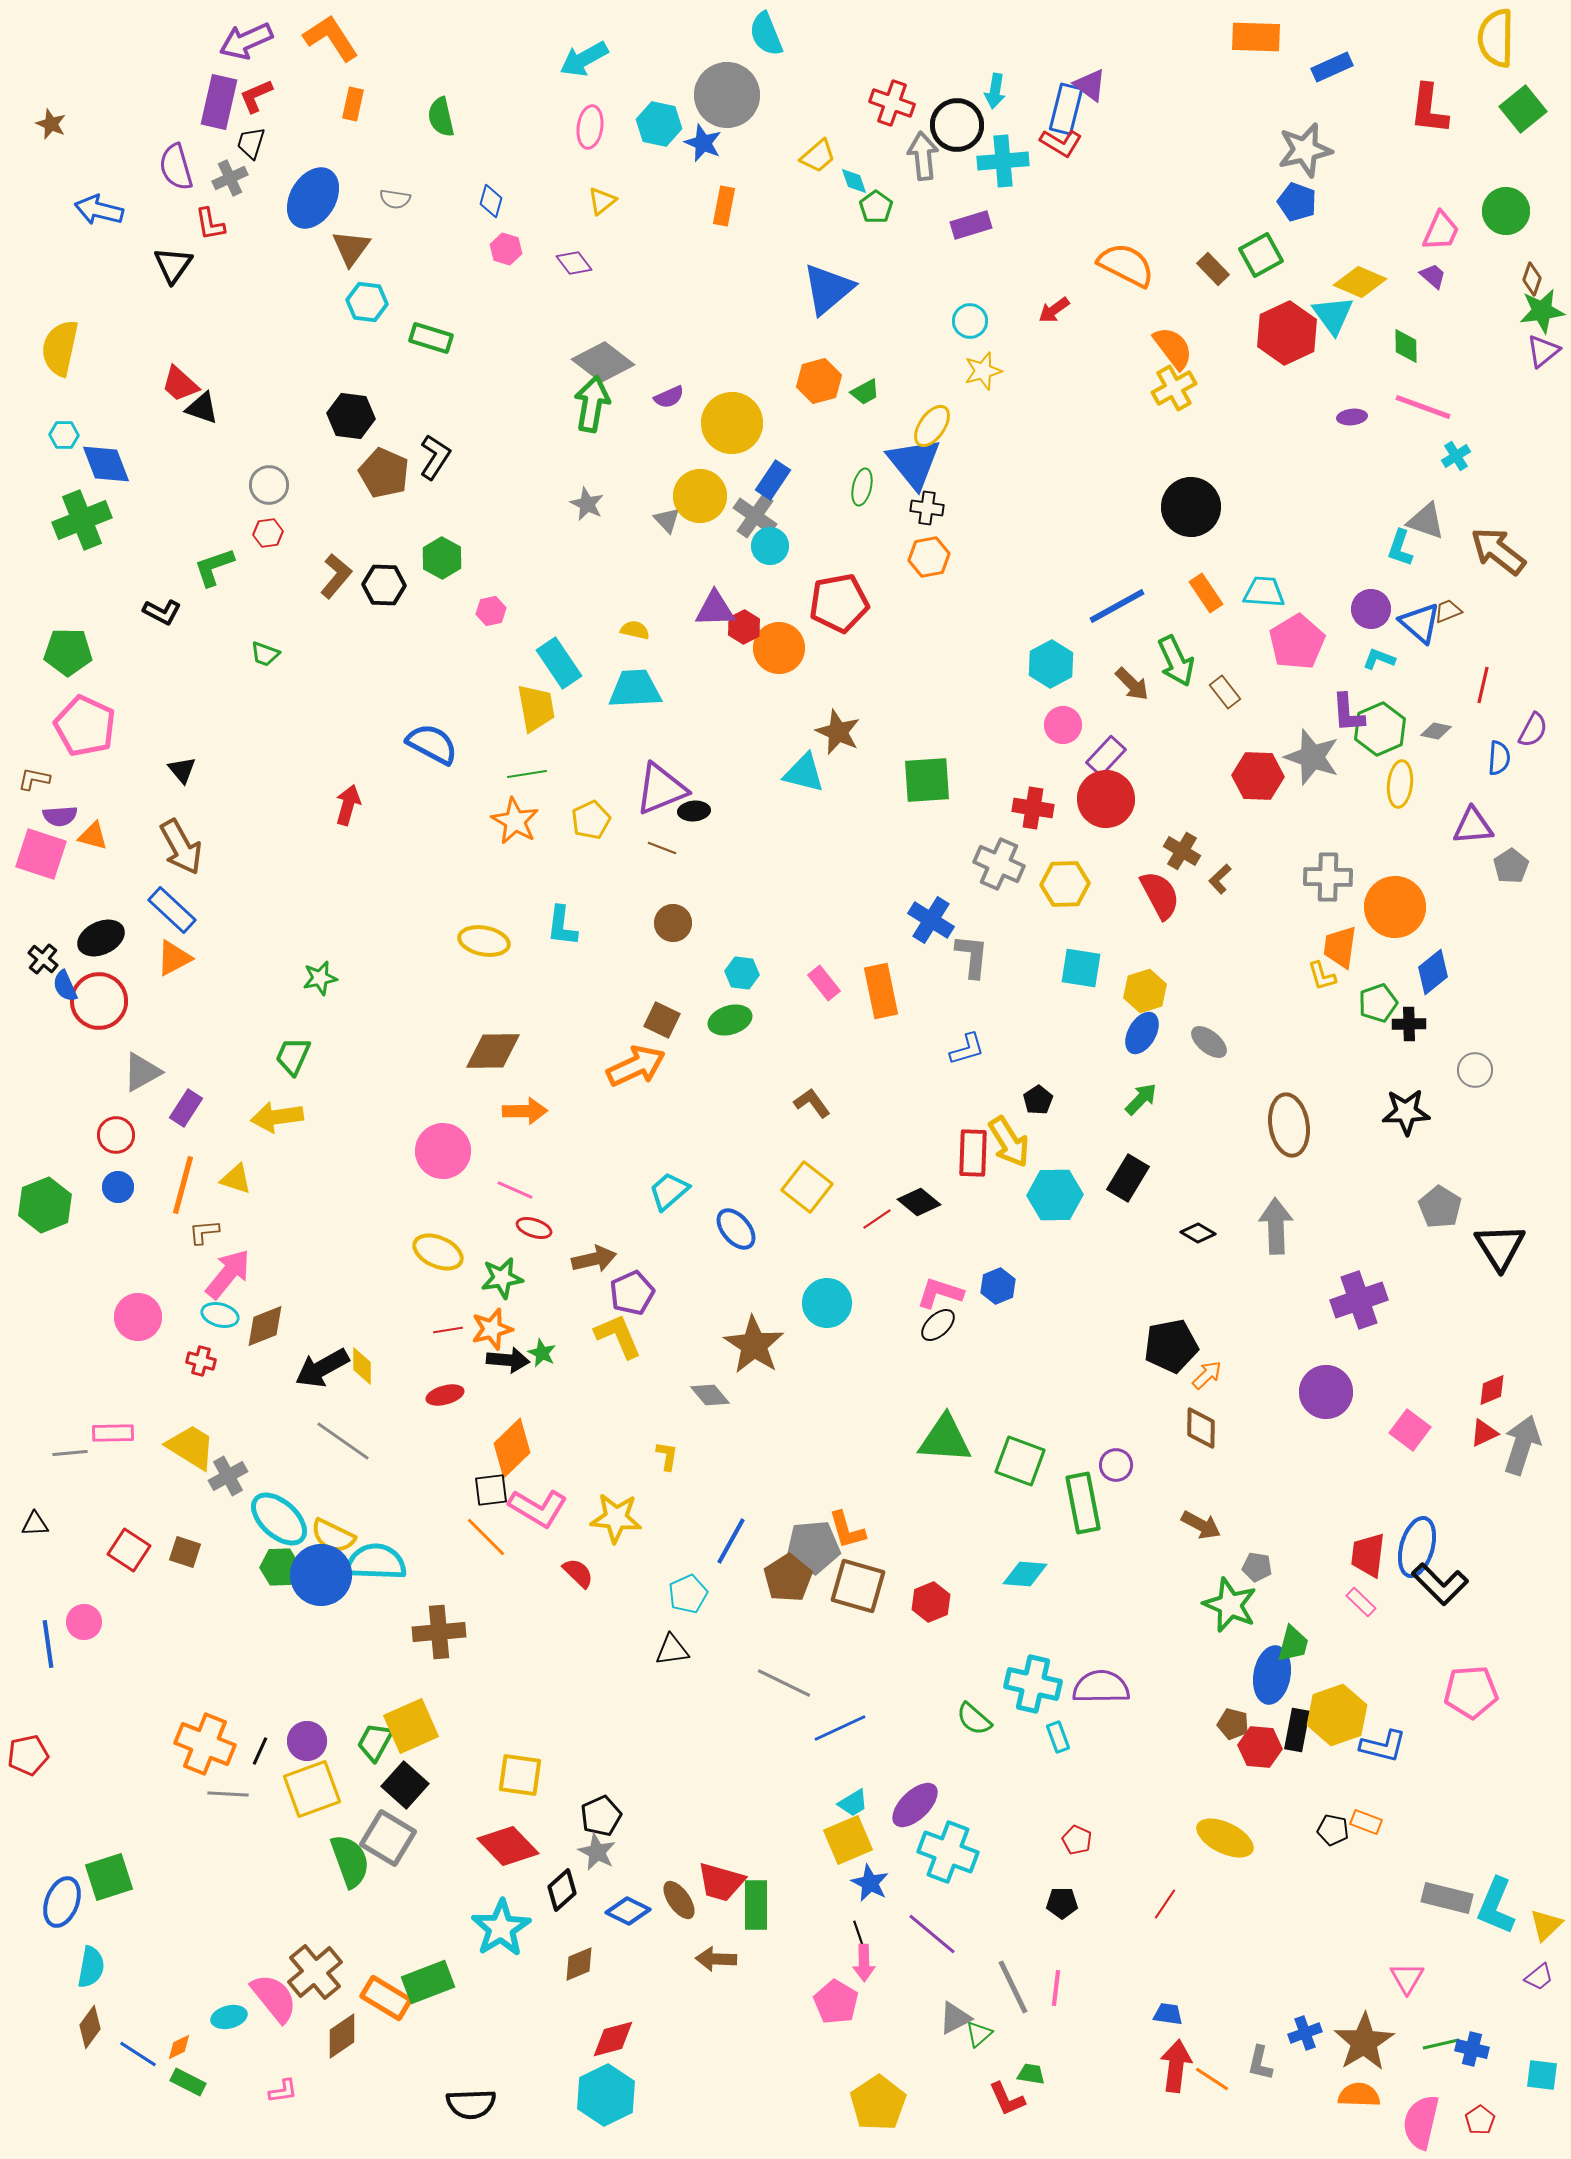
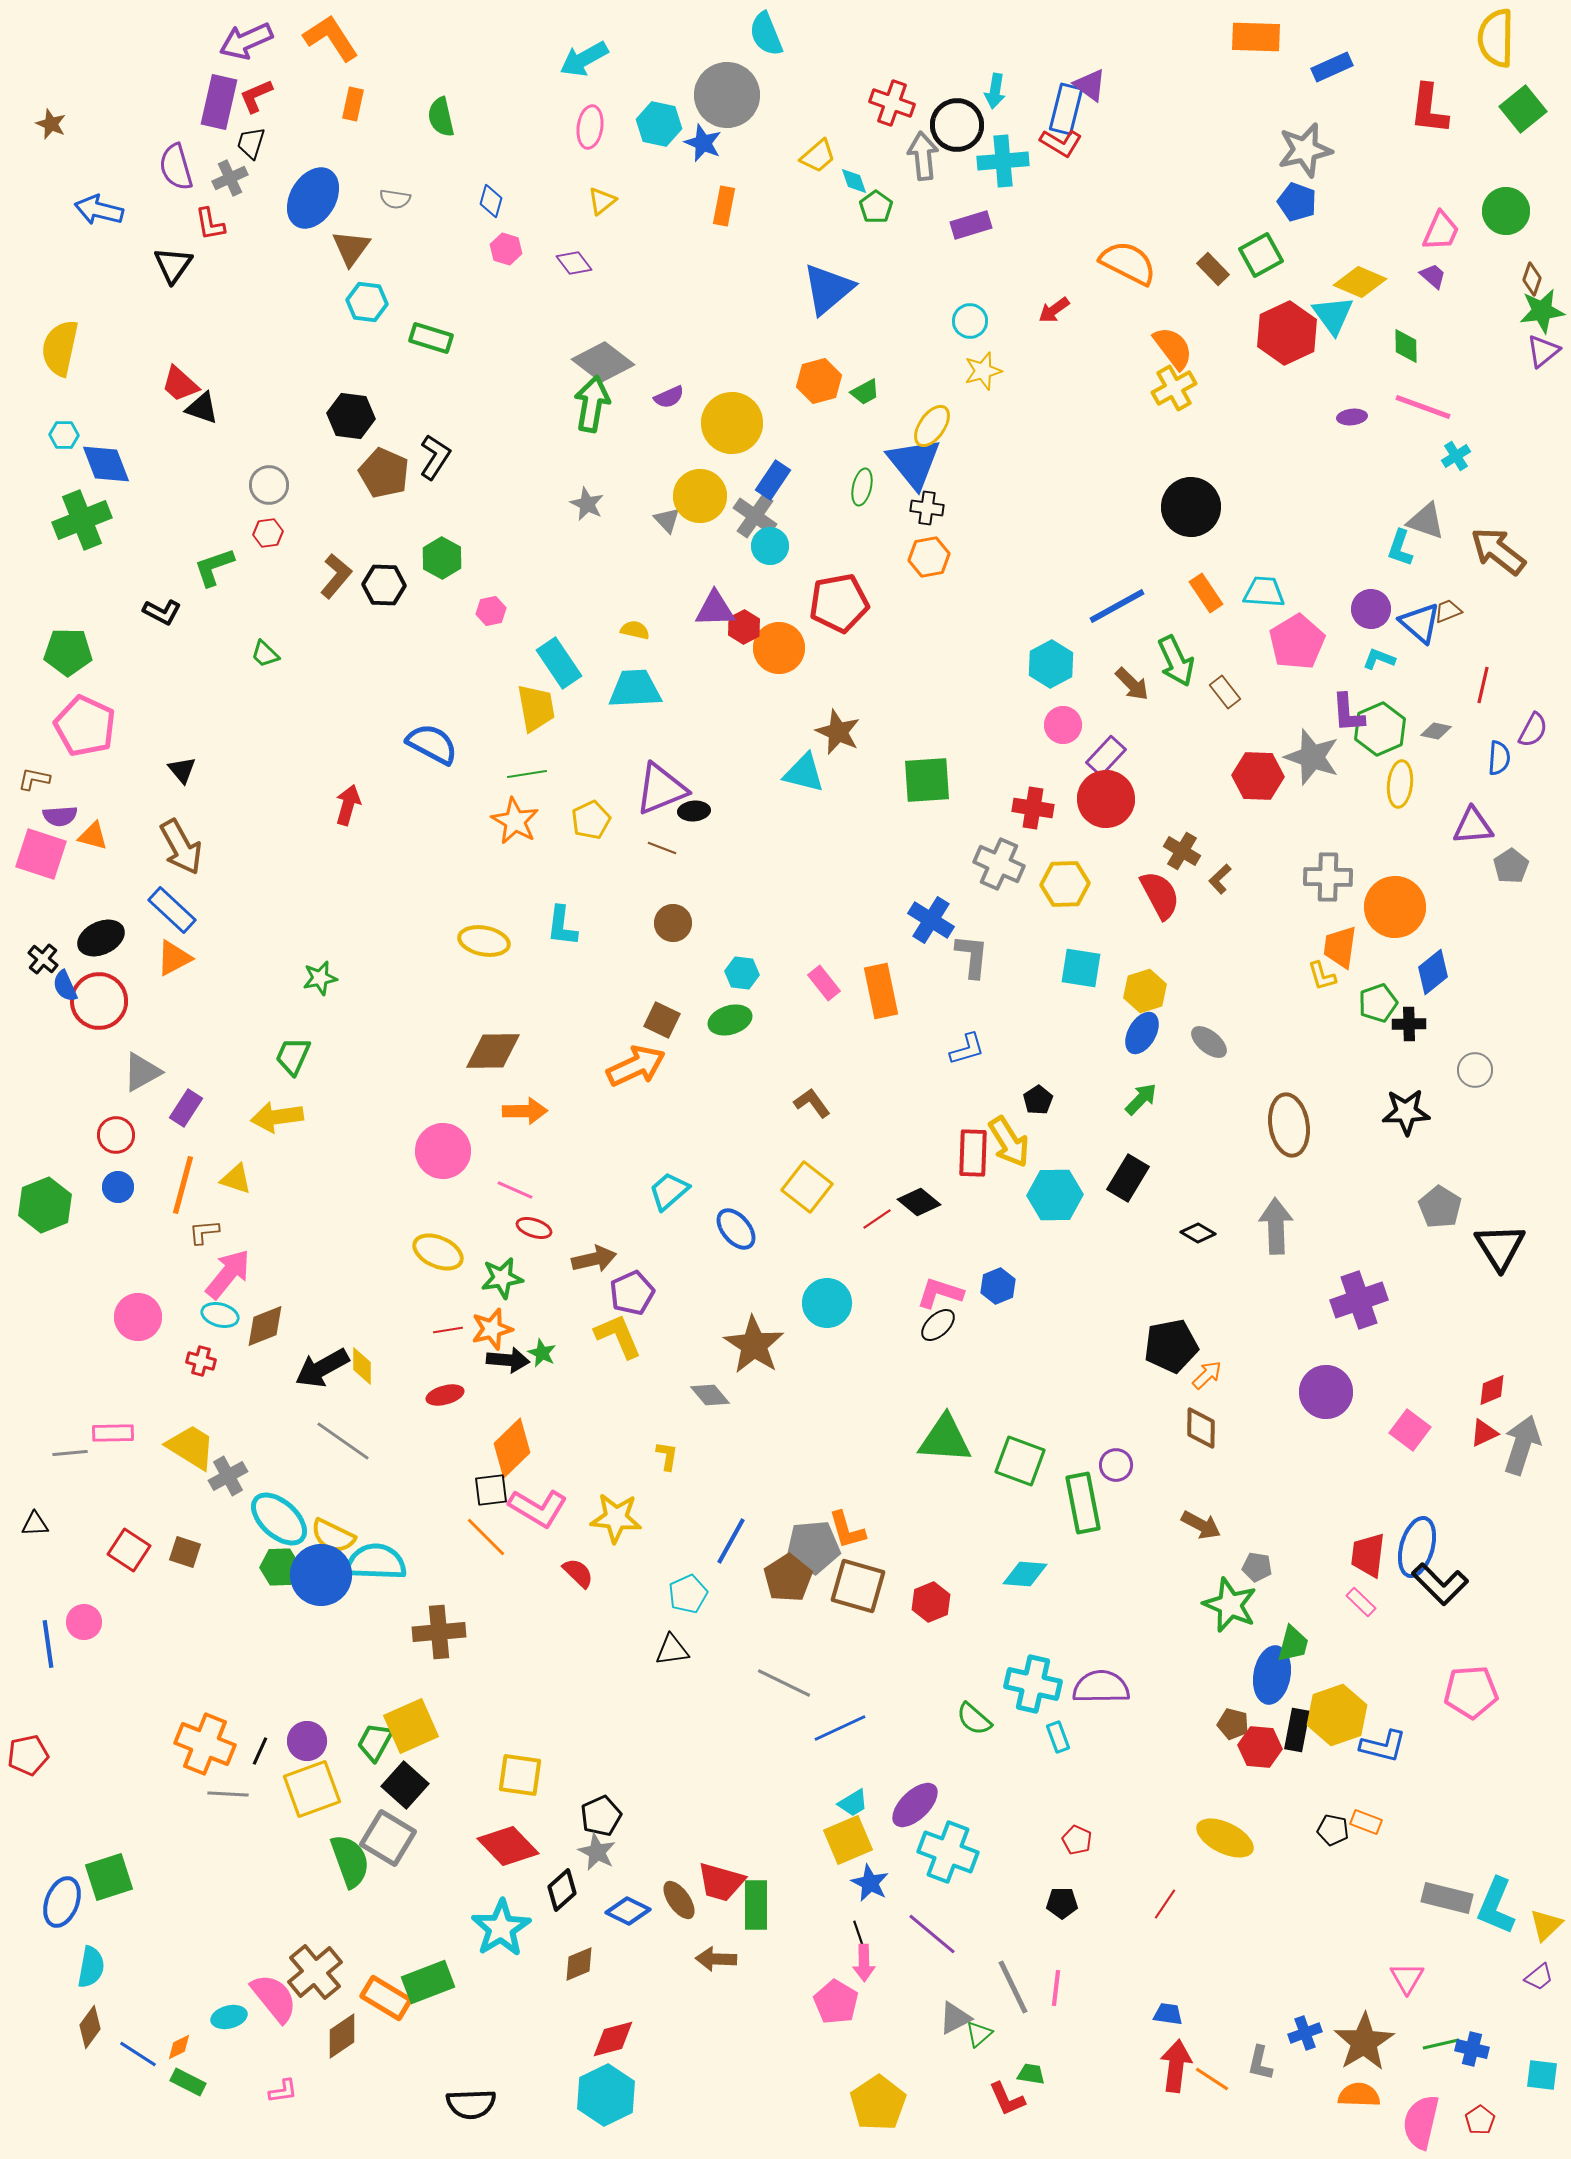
orange semicircle at (1126, 265): moved 2 px right, 2 px up
green trapezoid at (265, 654): rotated 24 degrees clockwise
